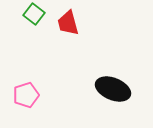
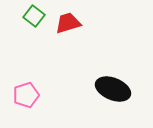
green square: moved 2 px down
red trapezoid: rotated 88 degrees clockwise
